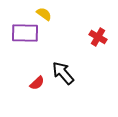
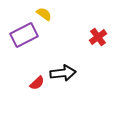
purple rectangle: moved 1 px left, 2 px down; rotated 28 degrees counterclockwise
red cross: rotated 24 degrees clockwise
black arrow: rotated 125 degrees clockwise
